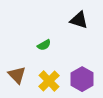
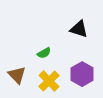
black triangle: moved 9 px down
green semicircle: moved 8 px down
purple hexagon: moved 5 px up
